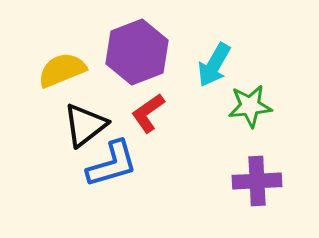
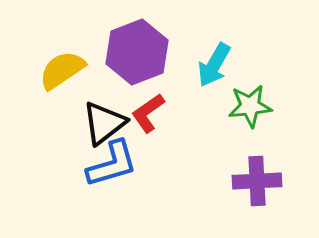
yellow semicircle: rotated 12 degrees counterclockwise
black triangle: moved 19 px right, 2 px up
